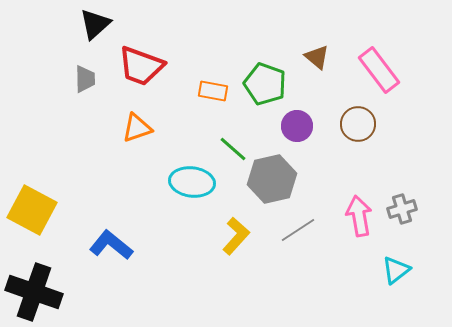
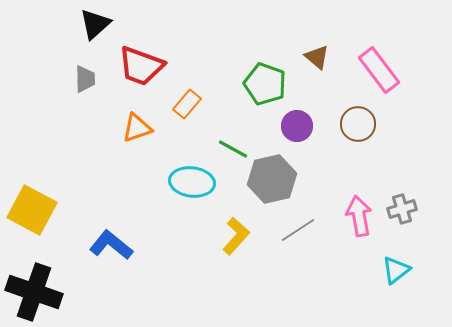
orange rectangle: moved 26 px left, 13 px down; rotated 60 degrees counterclockwise
green line: rotated 12 degrees counterclockwise
